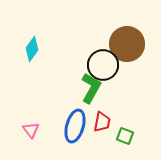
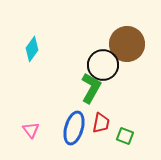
red trapezoid: moved 1 px left, 1 px down
blue ellipse: moved 1 px left, 2 px down
